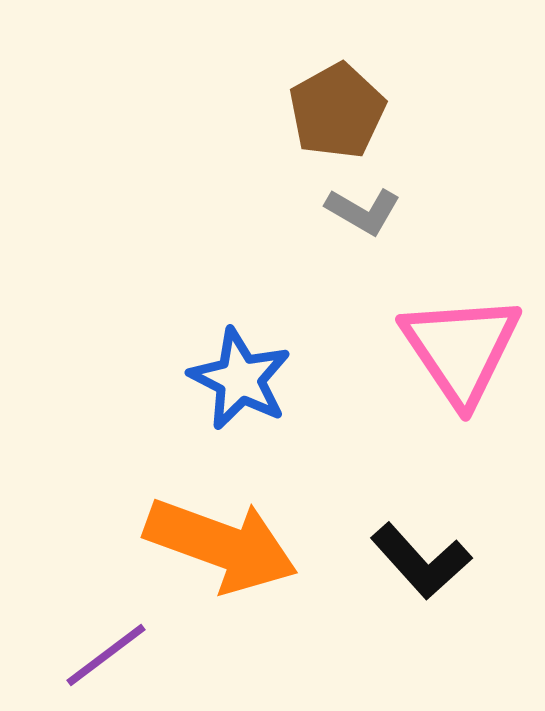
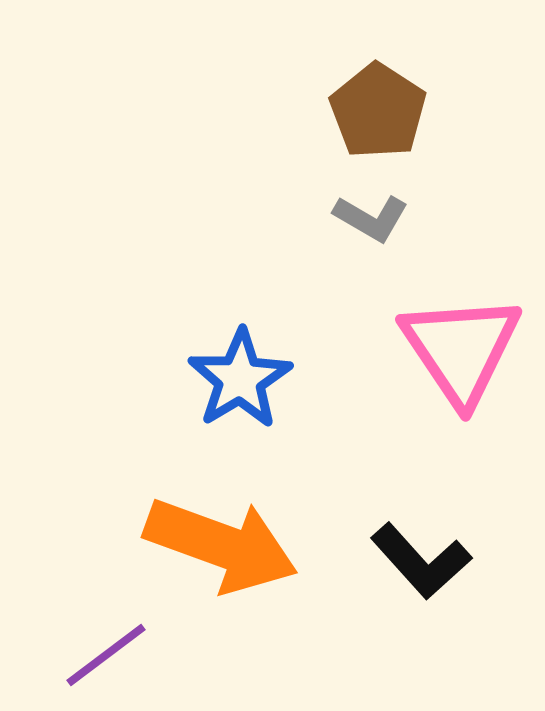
brown pentagon: moved 41 px right; rotated 10 degrees counterclockwise
gray L-shape: moved 8 px right, 7 px down
blue star: rotated 14 degrees clockwise
